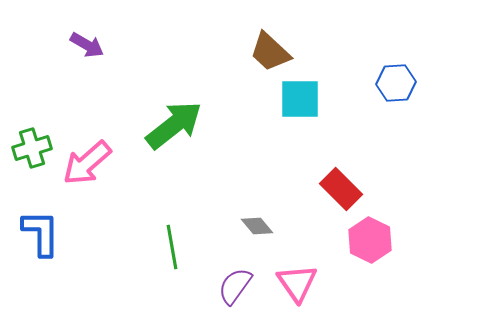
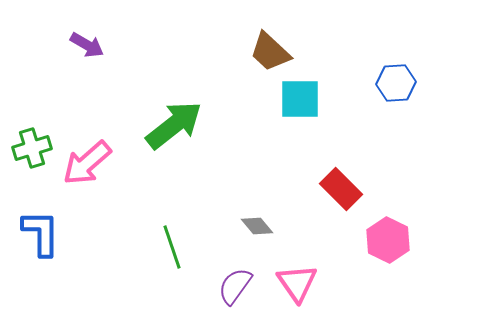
pink hexagon: moved 18 px right
green line: rotated 9 degrees counterclockwise
